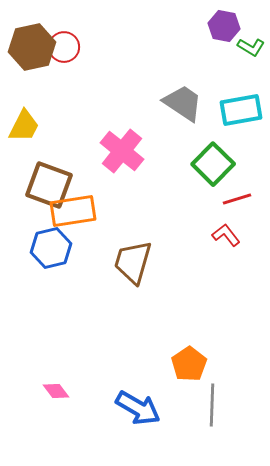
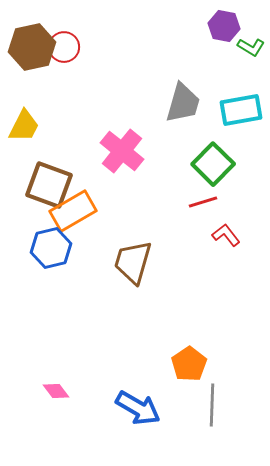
gray trapezoid: rotated 72 degrees clockwise
red line: moved 34 px left, 3 px down
orange rectangle: rotated 21 degrees counterclockwise
